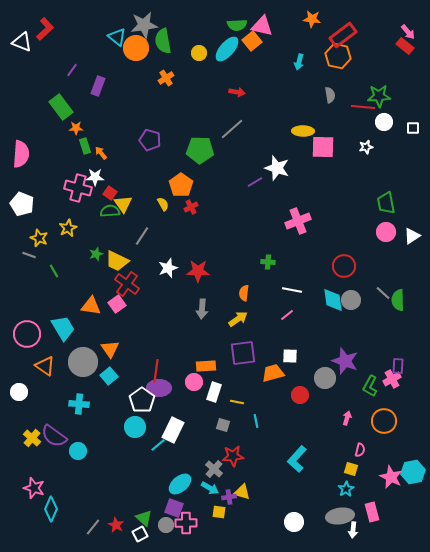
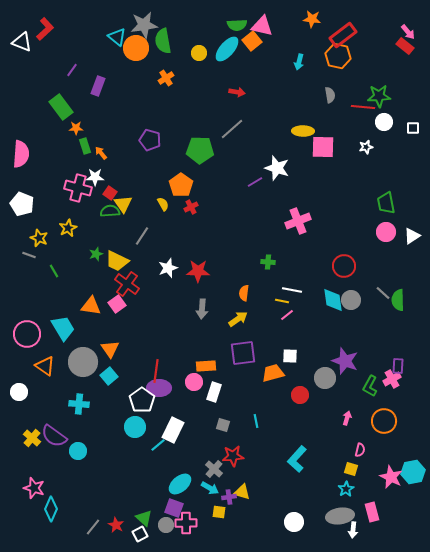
yellow line at (237, 402): moved 45 px right, 101 px up
